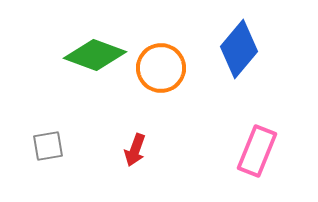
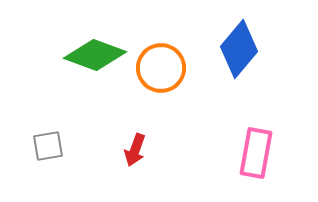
pink rectangle: moved 1 px left, 2 px down; rotated 12 degrees counterclockwise
